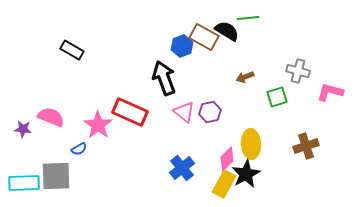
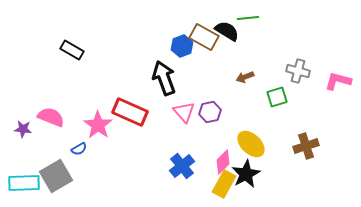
pink L-shape: moved 8 px right, 11 px up
pink triangle: rotated 10 degrees clockwise
yellow ellipse: rotated 44 degrees counterclockwise
pink diamond: moved 4 px left, 3 px down
blue cross: moved 2 px up
gray square: rotated 28 degrees counterclockwise
